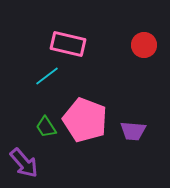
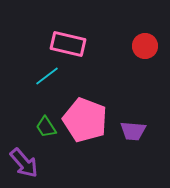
red circle: moved 1 px right, 1 px down
